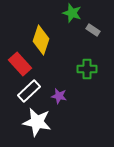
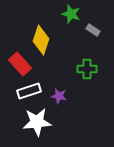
green star: moved 1 px left, 1 px down
white rectangle: rotated 25 degrees clockwise
white star: rotated 16 degrees counterclockwise
